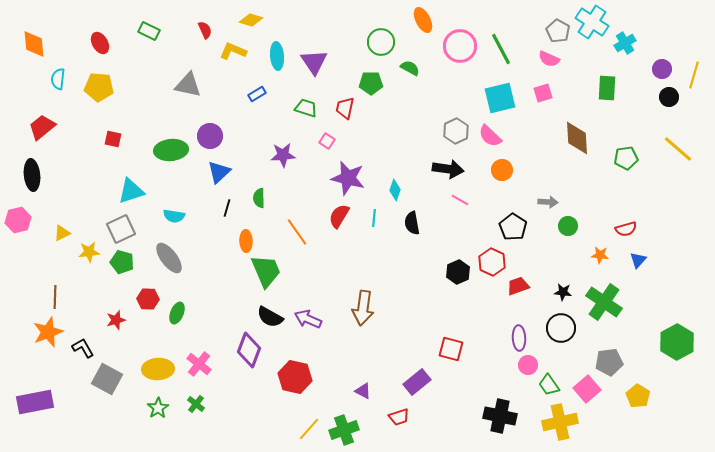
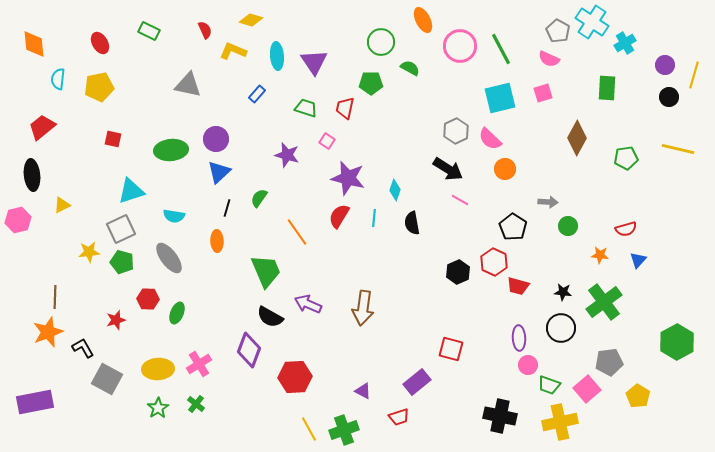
purple circle at (662, 69): moved 3 px right, 4 px up
yellow pentagon at (99, 87): rotated 16 degrees counterclockwise
blue rectangle at (257, 94): rotated 18 degrees counterclockwise
purple circle at (210, 136): moved 6 px right, 3 px down
pink semicircle at (490, 136): moved 3 px down
brown diamond at (577, 138): rotated 32 degrees clockwise
yellow line at (678, 149): rotated 28 degrees counterclockwise
purple star at (283, 155): moved 4 px right; rotated 20 degrees clockwise
black arrow at (448, 169): rotated 24 degrees clockwise
orange circle at (502, 170): moved 3 px right, 1 px up
green semicircle at (259, 198): rotated 36 degrees clockwise
yellow triangle at (62, 233): moved 28 px up
orange ellipse at (246, 241): moved 29 px left
red hexagon at (492, 262): moved 2 px right
red trapezoid at (518, 286): rotated 145 degrees counterclockwise
green cross at (604, 302): rotated 18 degrees clockwise
purple arrow at (308, 319): moved 15 px up
pink cross at (199, 364): rotated 20 degrees clockwise
red hexagon at (295, 377): rotated 16 degrees counterclockwise
green trapezoid at (549, 385): rotated 35 degrees counterclockwise
yellow line at (309, 429): rotated 70 degrees counterclockwise
